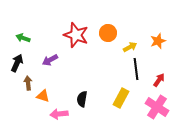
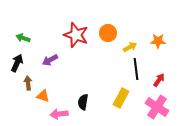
orange star: rotated 21 degrees clockwise
black semicircle: moved 1 px right, 3 px down
